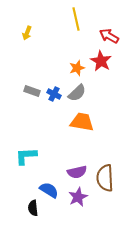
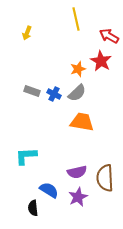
orange star: moved 1 px right, 1 px down
